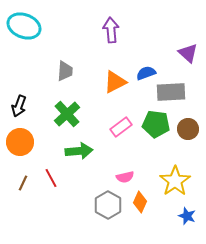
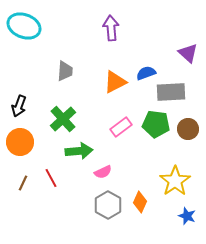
purple arrow: moved 2 px up
green cross: moved 4 px left, 5 px down
pink semicircle: moved 22 px left, 5 px up; rotated 12 degrees counterclockwise
